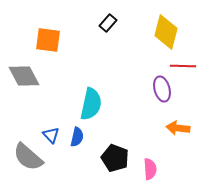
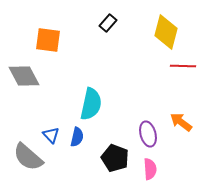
purple ellipse: moved 14 px left, 45 px down
orange arrow: moved 3 px right, 6 px up; rotated 30 degrees clockwise
